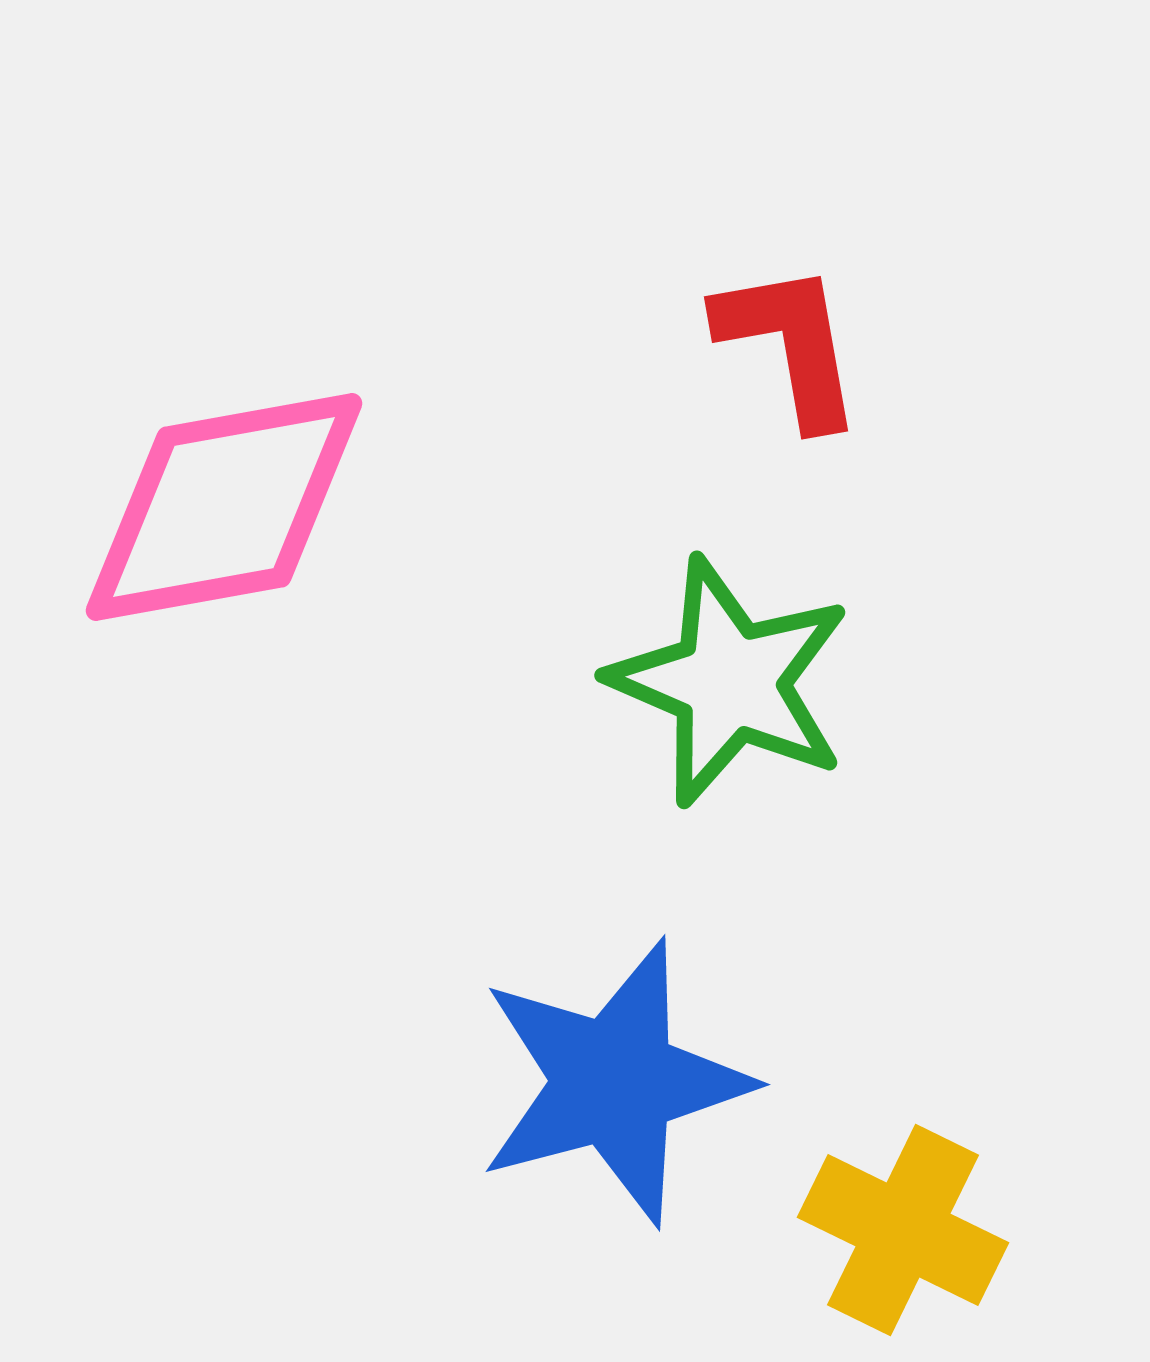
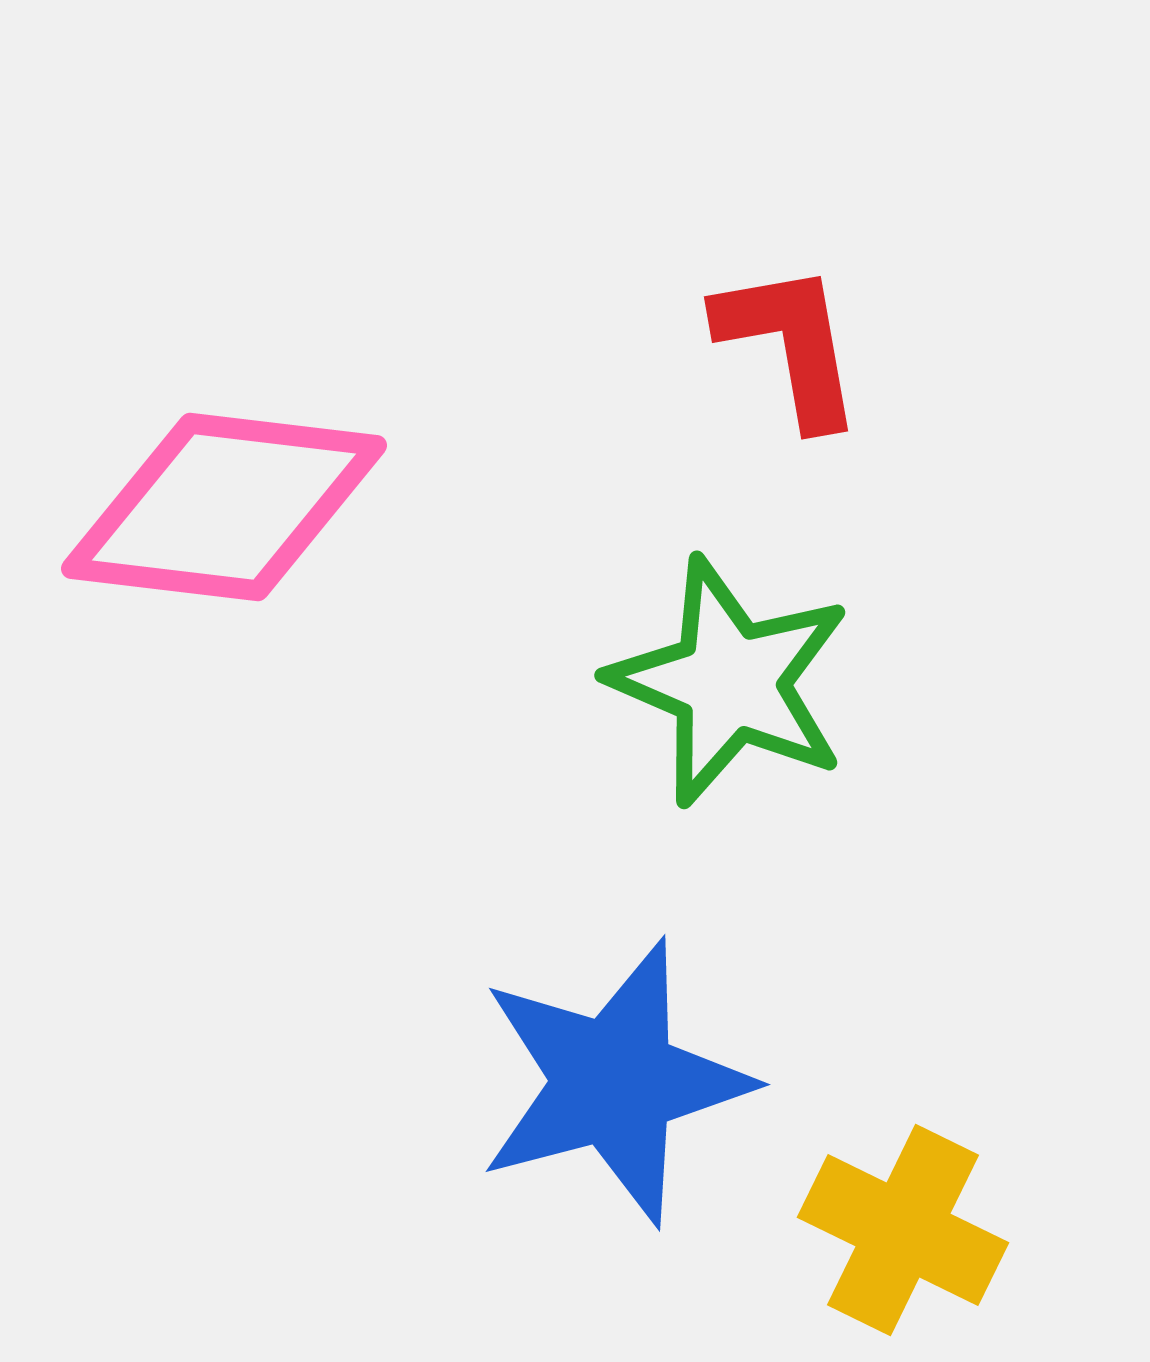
pink diamond: rotated 17 degrees clockwise
